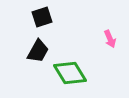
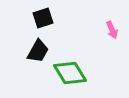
black square: moved 1 px right, 1 px down
pink arrow: moved 2 px right, 9 px up
